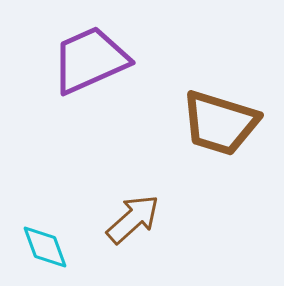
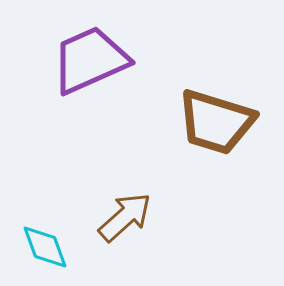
brown trapezoid: moved 4 px left, 1 px up
brown arrow: moved 8 px left, 2 px up
